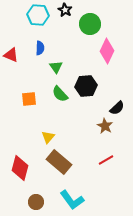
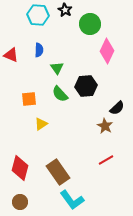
blue semicircle: moved 1 px left, 2 px down
green triangle: moved 1 px right, 1 px down
yellow triangle: moved 7 px left, 13 px up; rotated 16 degrees clockwise
brown rectangle: moved 1 px left, 10 px down; rotated 15 degrees clockwise
brown circle: moved 16 px left
